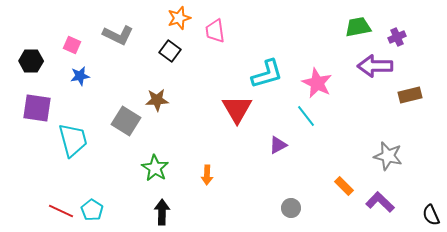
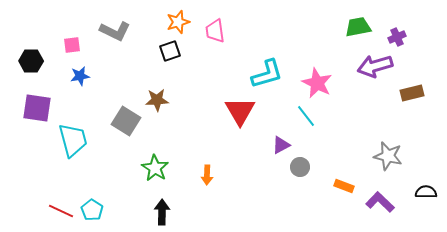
orange star: moved 1 px left, 4 px down
gray L-shape: moved 3 px left, 4 px up
pink square: rotated 30 degrees counterclockwise
black square: rotated 35 degrees clockwise
purple arrow: rotated 16 degrees counterclockwise
brown rectangle: moved 2 px right, 2 px up
red triangle: moved 3 px right, 2 px down
purple triangle: moved 3 px right
orange rectangle: rotated 24 degrees counterclockwise
gray circle: moved 9 px right, 41 px up
black semicircle: moved 5 px left, 23 px up; rotated 115 degrees clockwise
